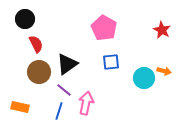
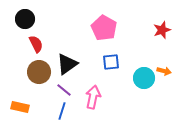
red star: rotated 24 degrees clockwise
pink arrow: moved 7 px right, 6 px up
blue line: moved 3 px right
